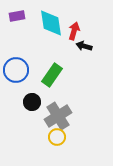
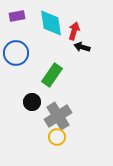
black arrow: moved 2 px left, 1 px down
blue circle: moved 17 px up
